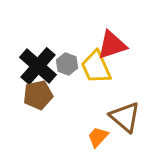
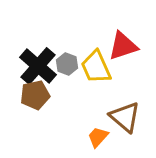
red triangle: moved 11 px right, 1 px down
brown pentagon: moved 3 px left
